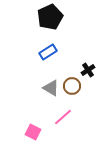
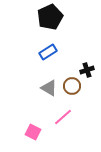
black cross: moved 1 px left; rotated 16 degrees clockwise
gray triangle: moved 2 px left
